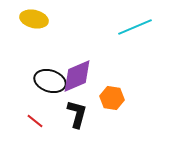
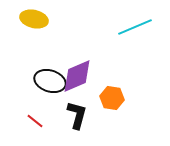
black L-shape: moved 1 px down
